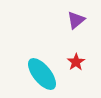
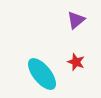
red star: rotated 18 degrees counterclockwise
